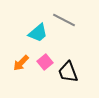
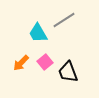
gray line: rotated 60 degrees counterclockwise
cyan trapezoid: rotated 100 degrees clockwise
